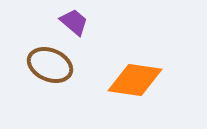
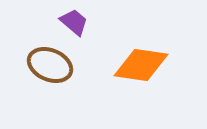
orange diamond: moved 6 px right, 15 px up
